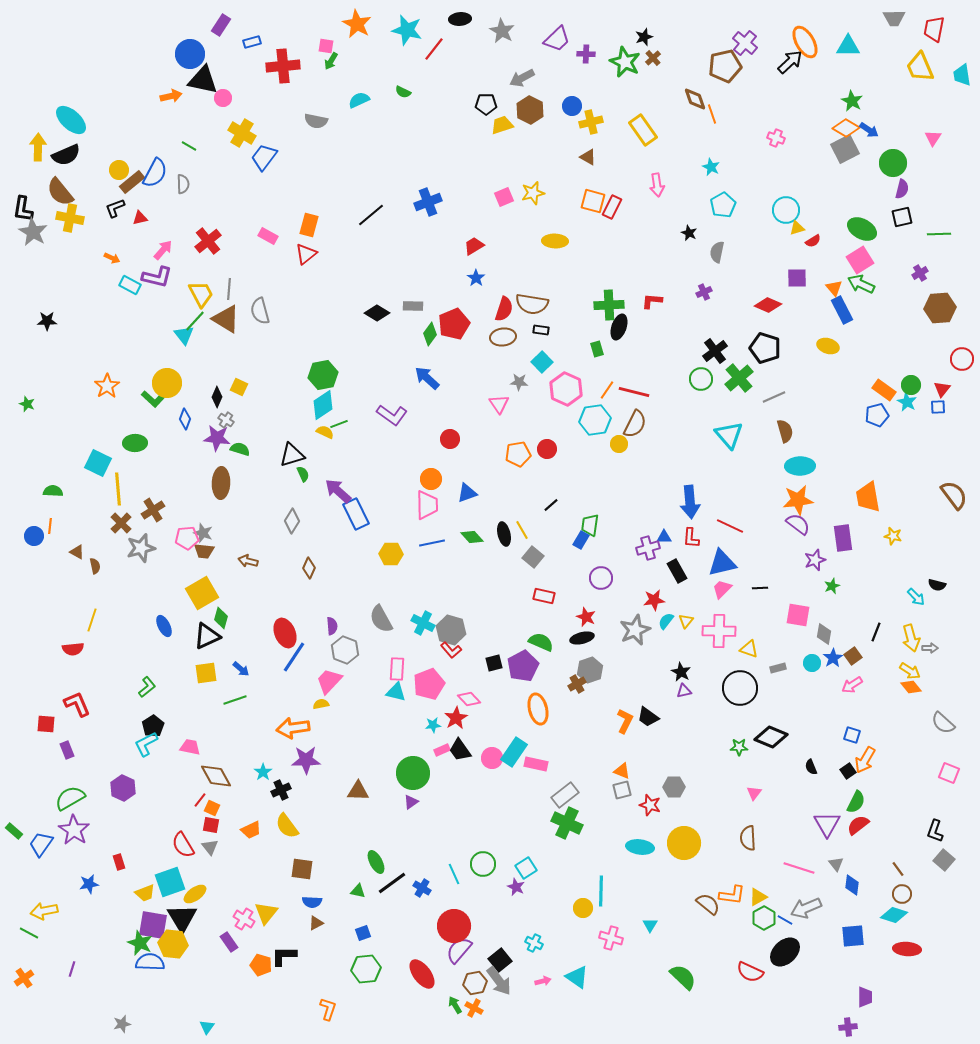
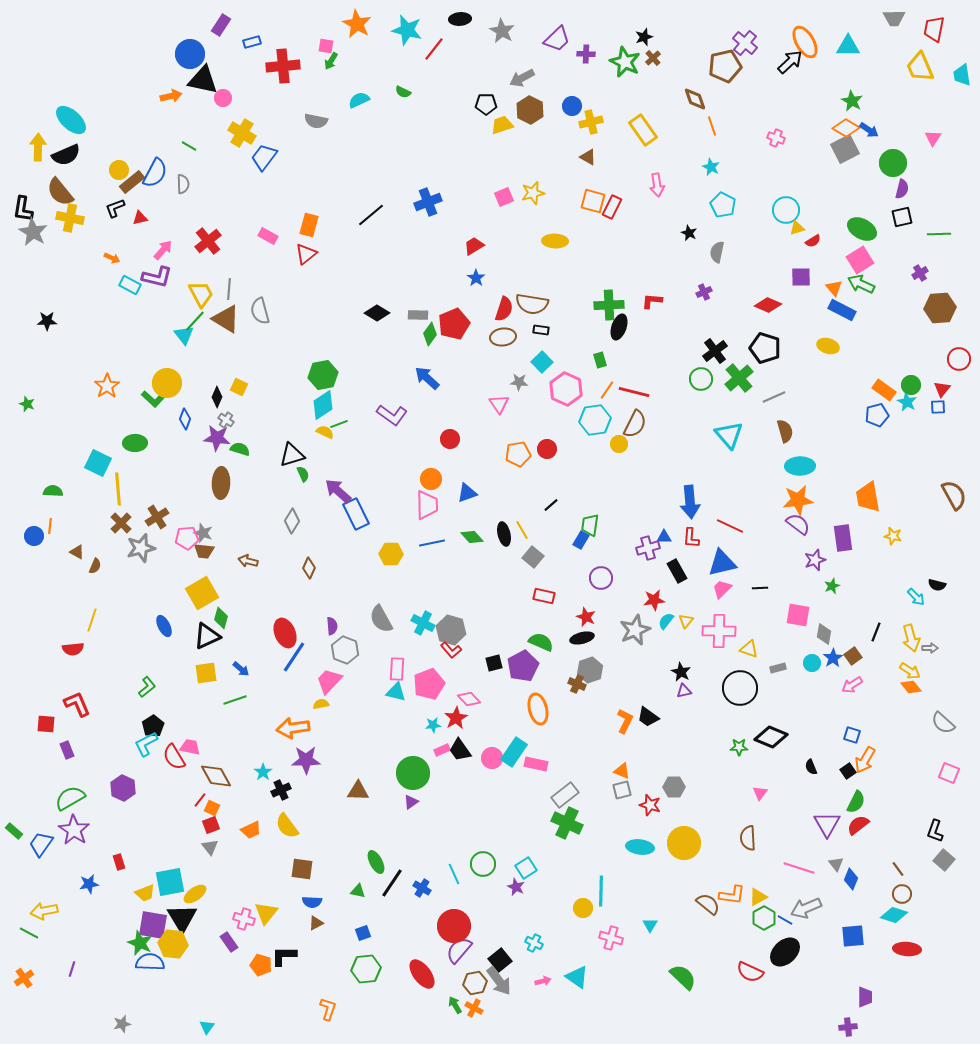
orange line at (712, 114): moved 12 px down
cyan pentagon at (723, 205): rotated 15 degrees counterclockwise
purple square at (797, 278): moved 4 px right, 1 px up
gray rectangle at (413, 306): moved 5 px right, 9 px down
blue rectangle at (842, 310): rotated 36 degrees counterclockwise
green rectangle at (597, 349): moved 3 px right, 11 px down
red circle at (962, 359): moved 3 px left
brown semicircle at (954, 495): rotated 8 degrees clockwise
brown cross at (153, 510): moved 4 px right, 7 px down
brown semicircle at (95, 566): rotated 35 degrees clockwise
brown cross at (577, 684): rotated 36 degrees counterclockwise
pink triangle at (754, 793): moved 6 px right
red square at (211, 825): rotated 30 degrees counterclockwise
red semicircle at (183, 845): moved 9 px left, 88 px up
cyan square at (170, 882): rotated 8 degrees clockwise
black line at (392, 883): rotated 20 degrees counterclockwise
blue diamond at (852, 885): moved 1 px left, 6 px up; rotated 15 degrees clockwise
pink cross at (244, 919): rotated 15 degrees counterclockwise
